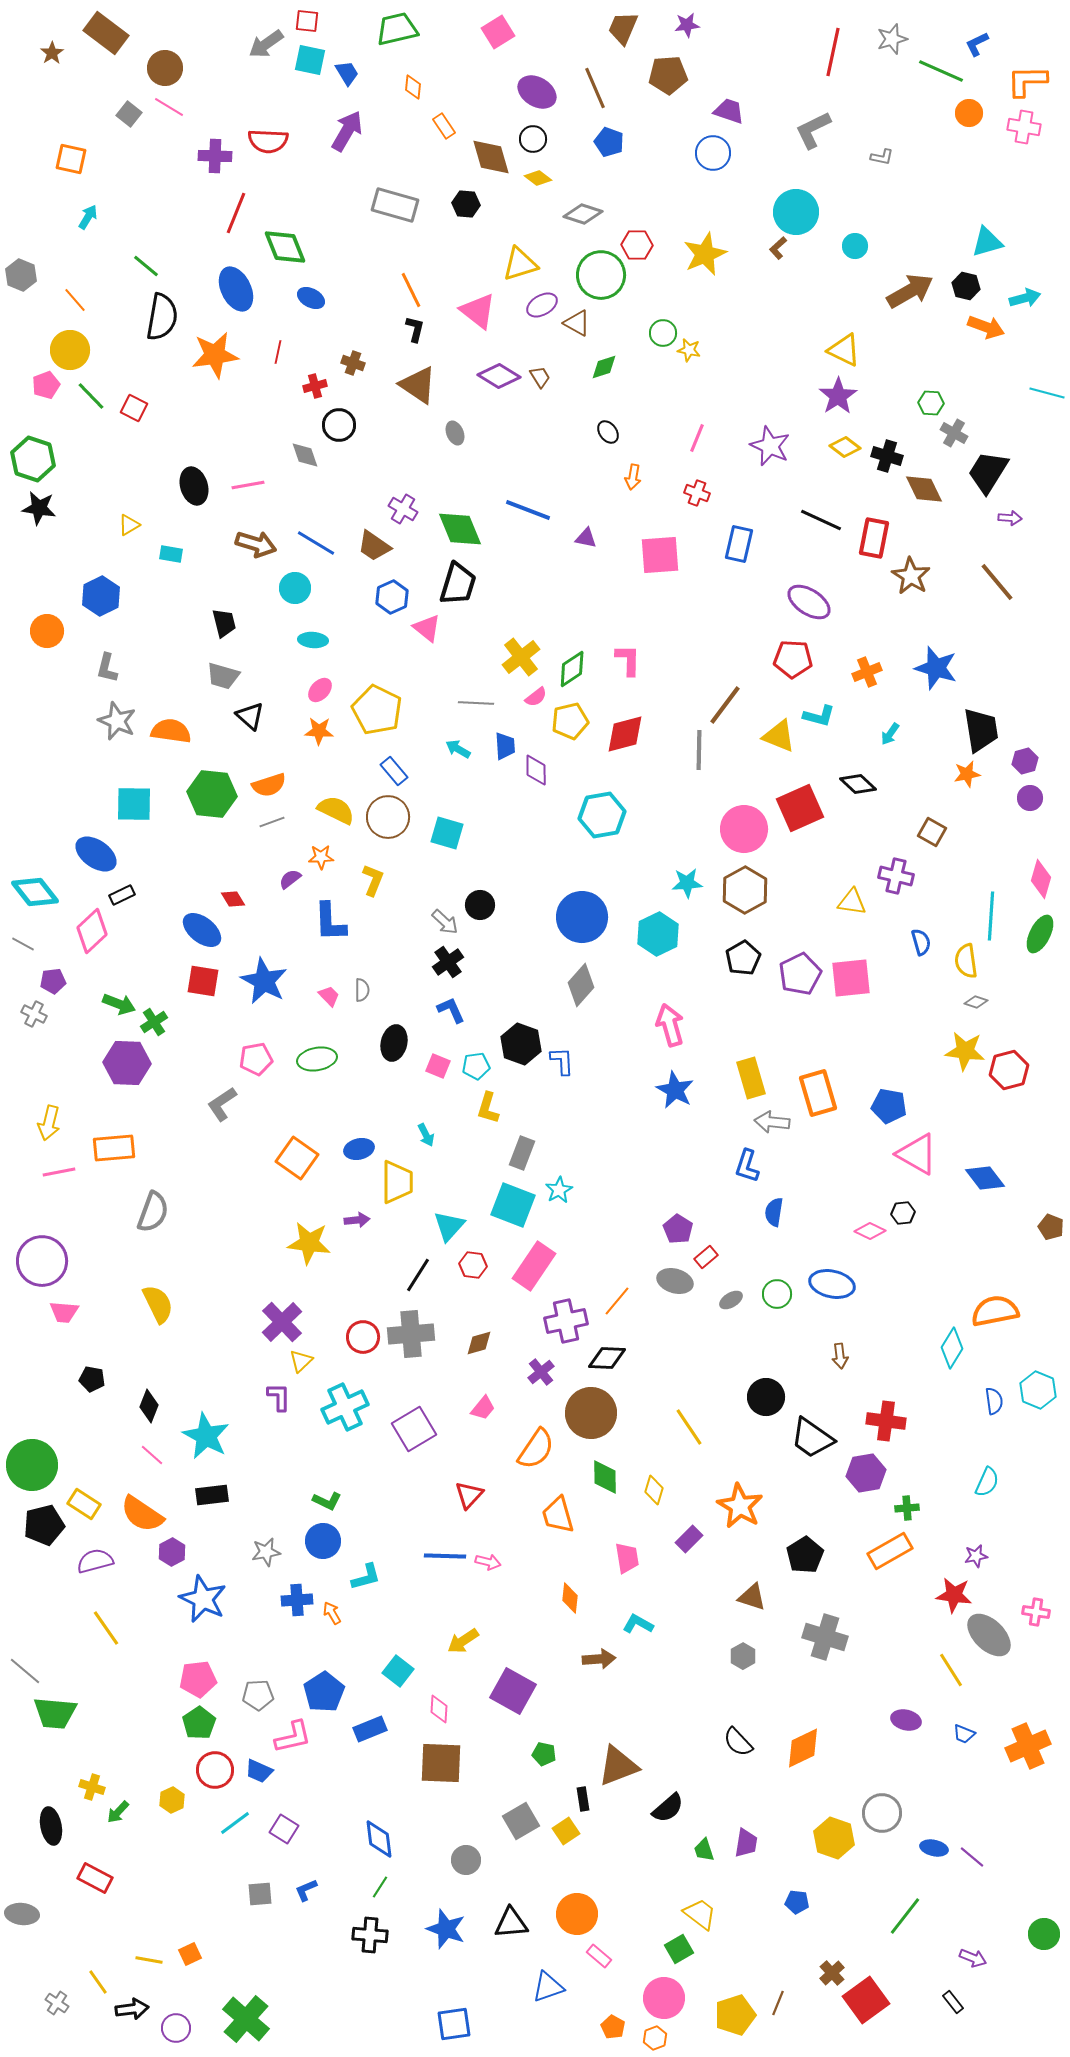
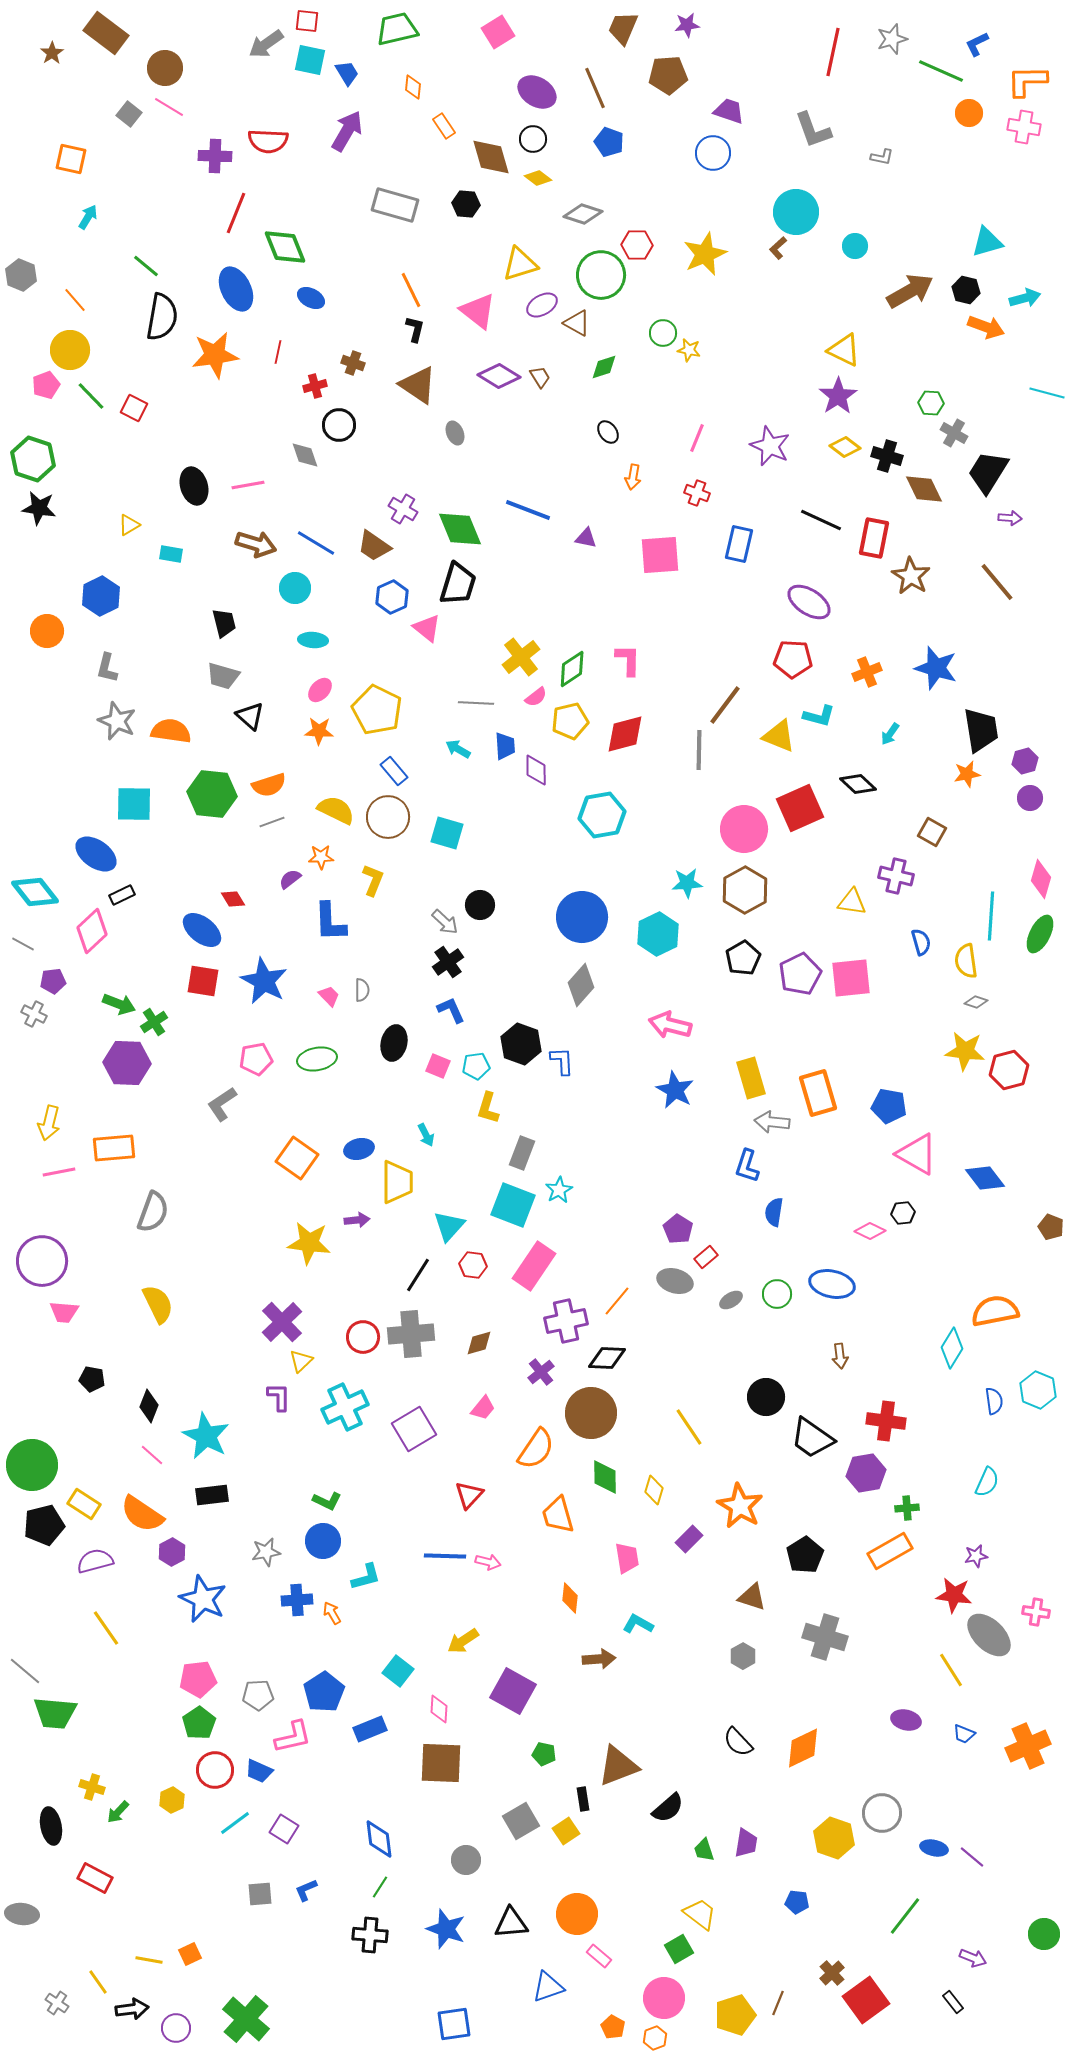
gray L-shape at (813, 130): rotated 84 degrees counterclockwise
black hexagon at (966, 286): moved 4 px down
pink arrow at (670, 1025): rotated 60 degrees counterclockwise
